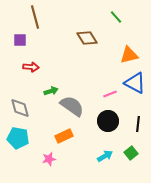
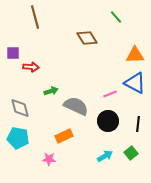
purple square: moved 7 px left, 13 px down
orange triangle: moved 6 px right; rotated 12 degrees clockwise
gray semicircle: moved 4 px right; rotated 10 degrees counterclockwise
pink star: rotated 16 degrees clockwise
